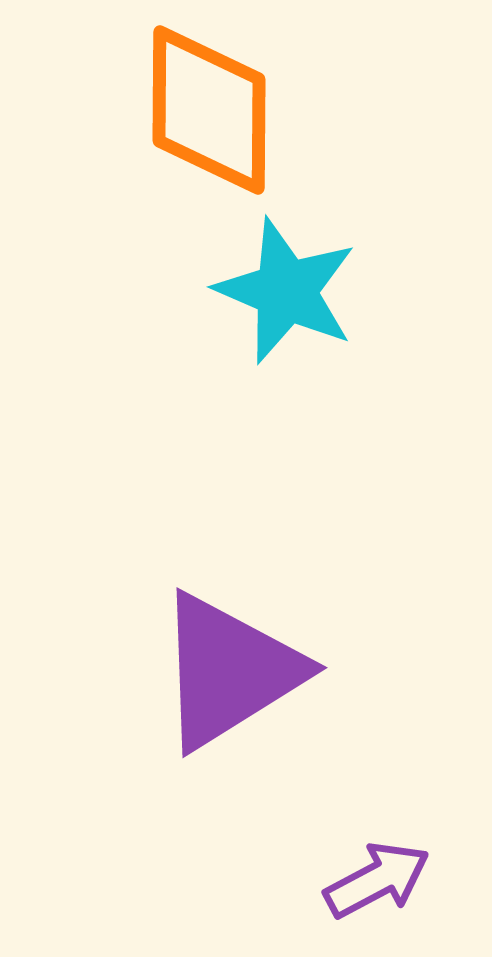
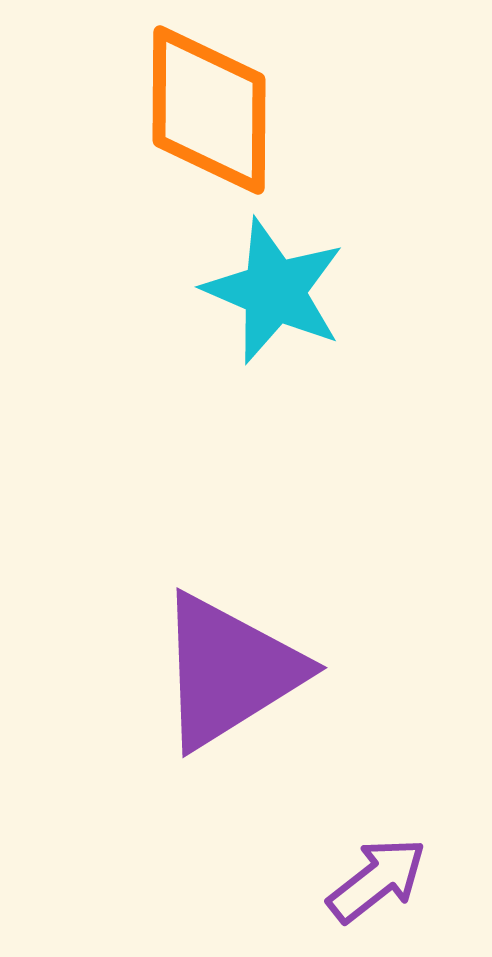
cyan star: moved 12 px left
purple arrow: rotated 10 degrees counterclockwise
